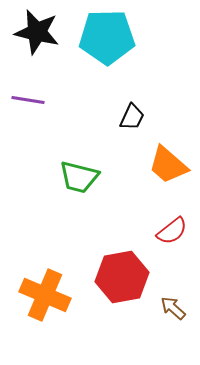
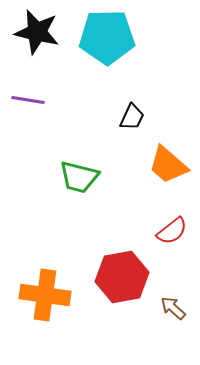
orange cross: rotated 15 degrees counterclockwise
